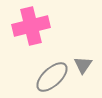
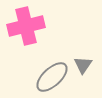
pink cross: moved 5 px left
